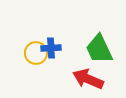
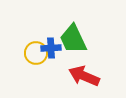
green trapezoid: moved 26 px left, 10 px up
red arrow: moved 4 px left, 3 px up
